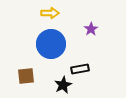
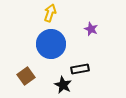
yellow arrow: rotated 72 degrees counterclockwise
purple star: rotated 16 degrees counterclockwise
brown square: rotated 30 degrees counterclockwise
black star: rotated 18 degrees counterclockwise
